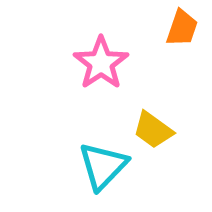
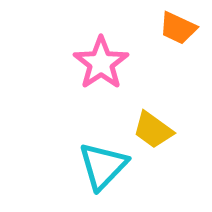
orange trapezoid: moved 4 px left; rotated 96 degrees clockwise
